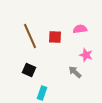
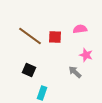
brown line: rotated 30 degrees counterclockwise
